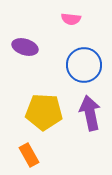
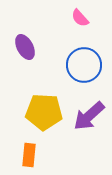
pink semicircle: moved 9 px right, 1 px up; rotated 42 degrees clockwise
purple ellipse: rotated 45 degrees clockwise
purple arrow: moved 1 px left, 3 px down; rotated 120 degrees counterclockwise
orange rectangle: rotated 35 degrees clockwise
